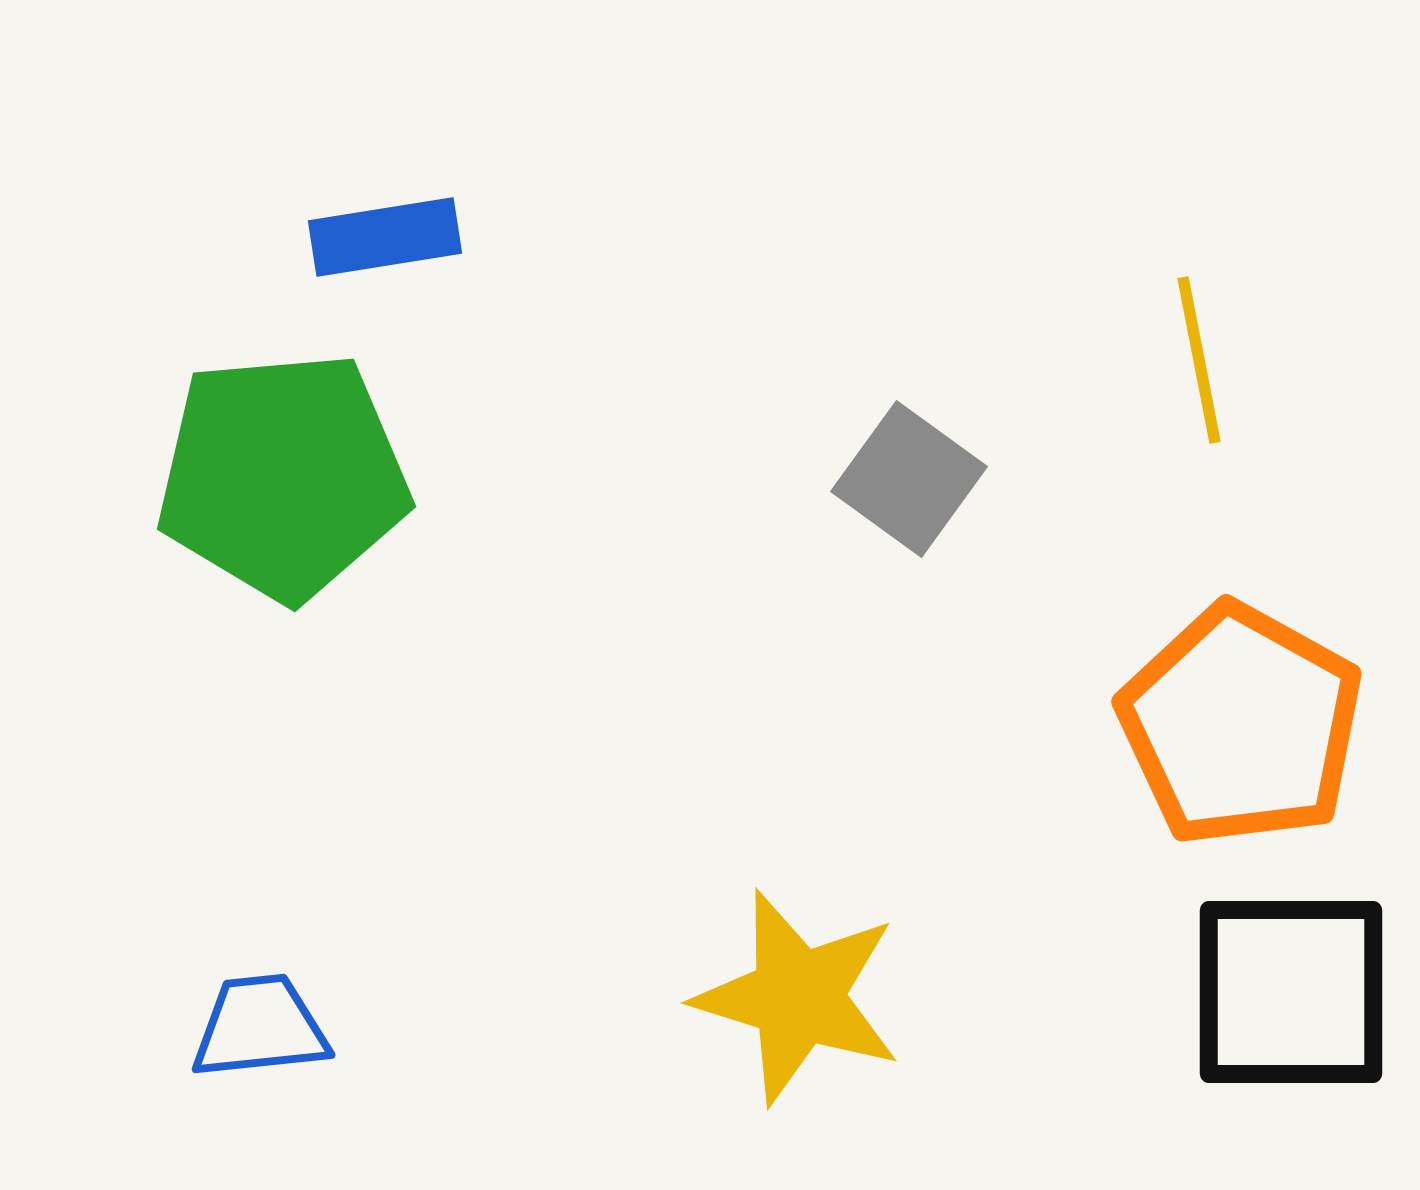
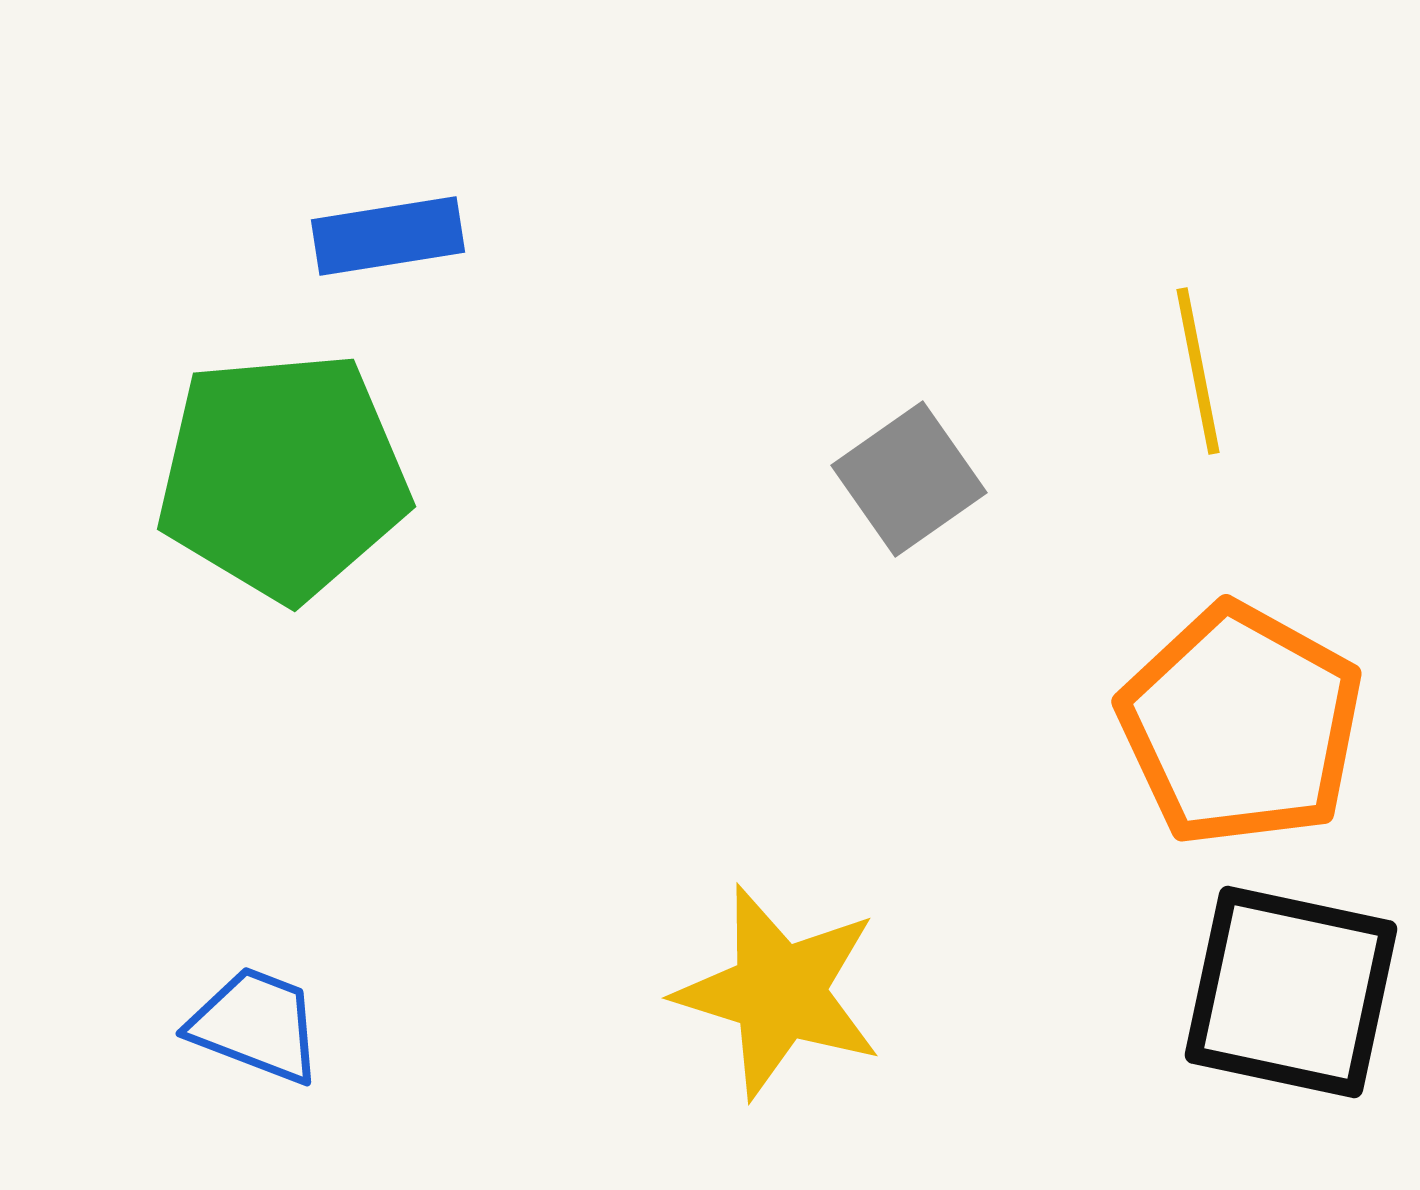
blue rectangle: moved 3 px right, 1 px up
yellow line: moved 1 px left, 11 px down
gray square: rotated 19 degrees clockwise
black square: rotated 12 degrees clockwise
yellow star: moved 19 px left, 5 px up
blue trapezoid: moved 4 px left, 2 px up; rotated 27 degrees clockwise
